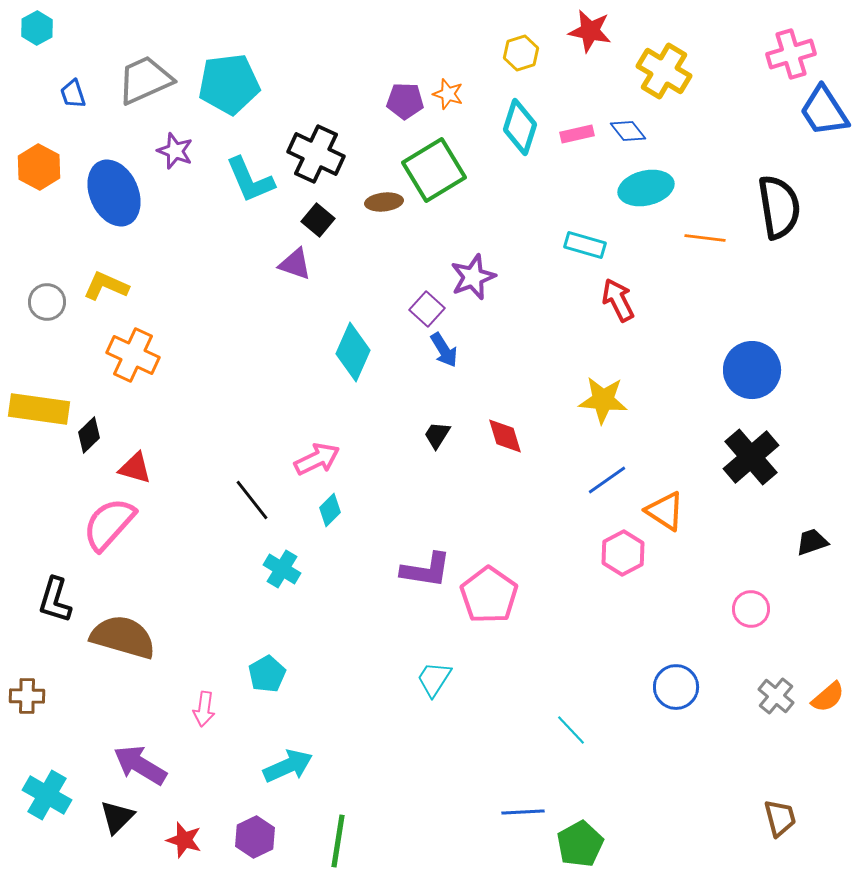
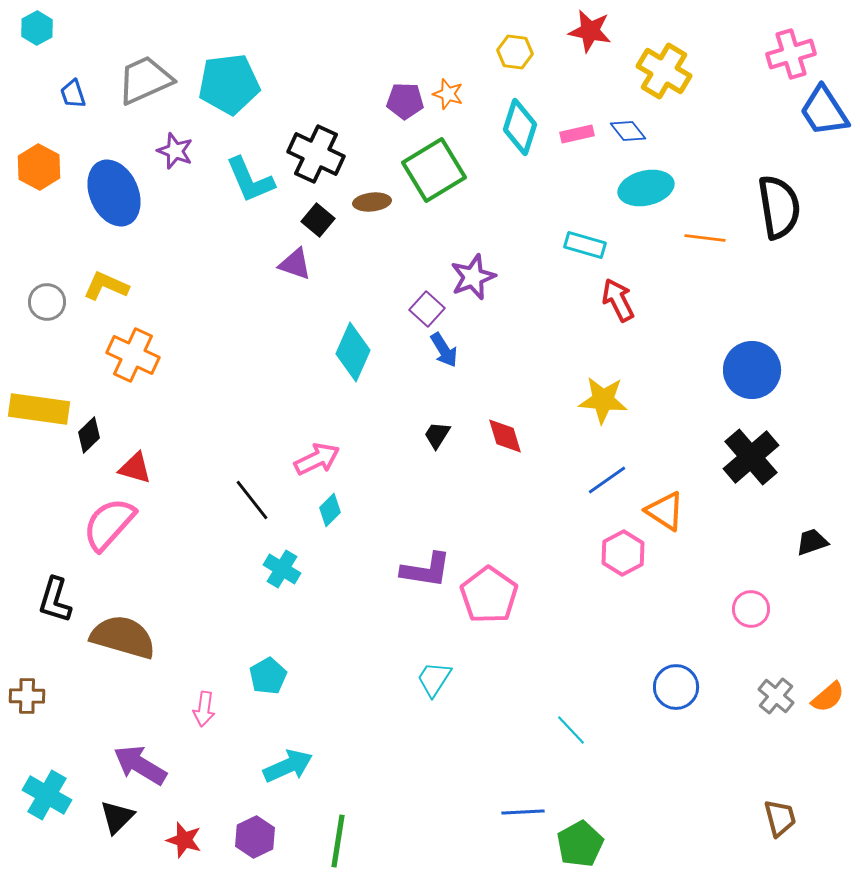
yellow hexagon at (521, 53): moved 6 px left, 1 px up; rotated 24 degrees clockwise
brown ellipse at (384, 202): moved 12 px left
cyan pentagon at (267, 674): moved 1 px right, 2 px down
